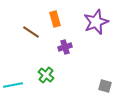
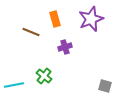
purple star: moved 5 px left, 3 px up
brown line: rotated 12 degrees counterclockwise
green cross: moved 2 px left, 1 px down
cyan line: moved 1 px right
